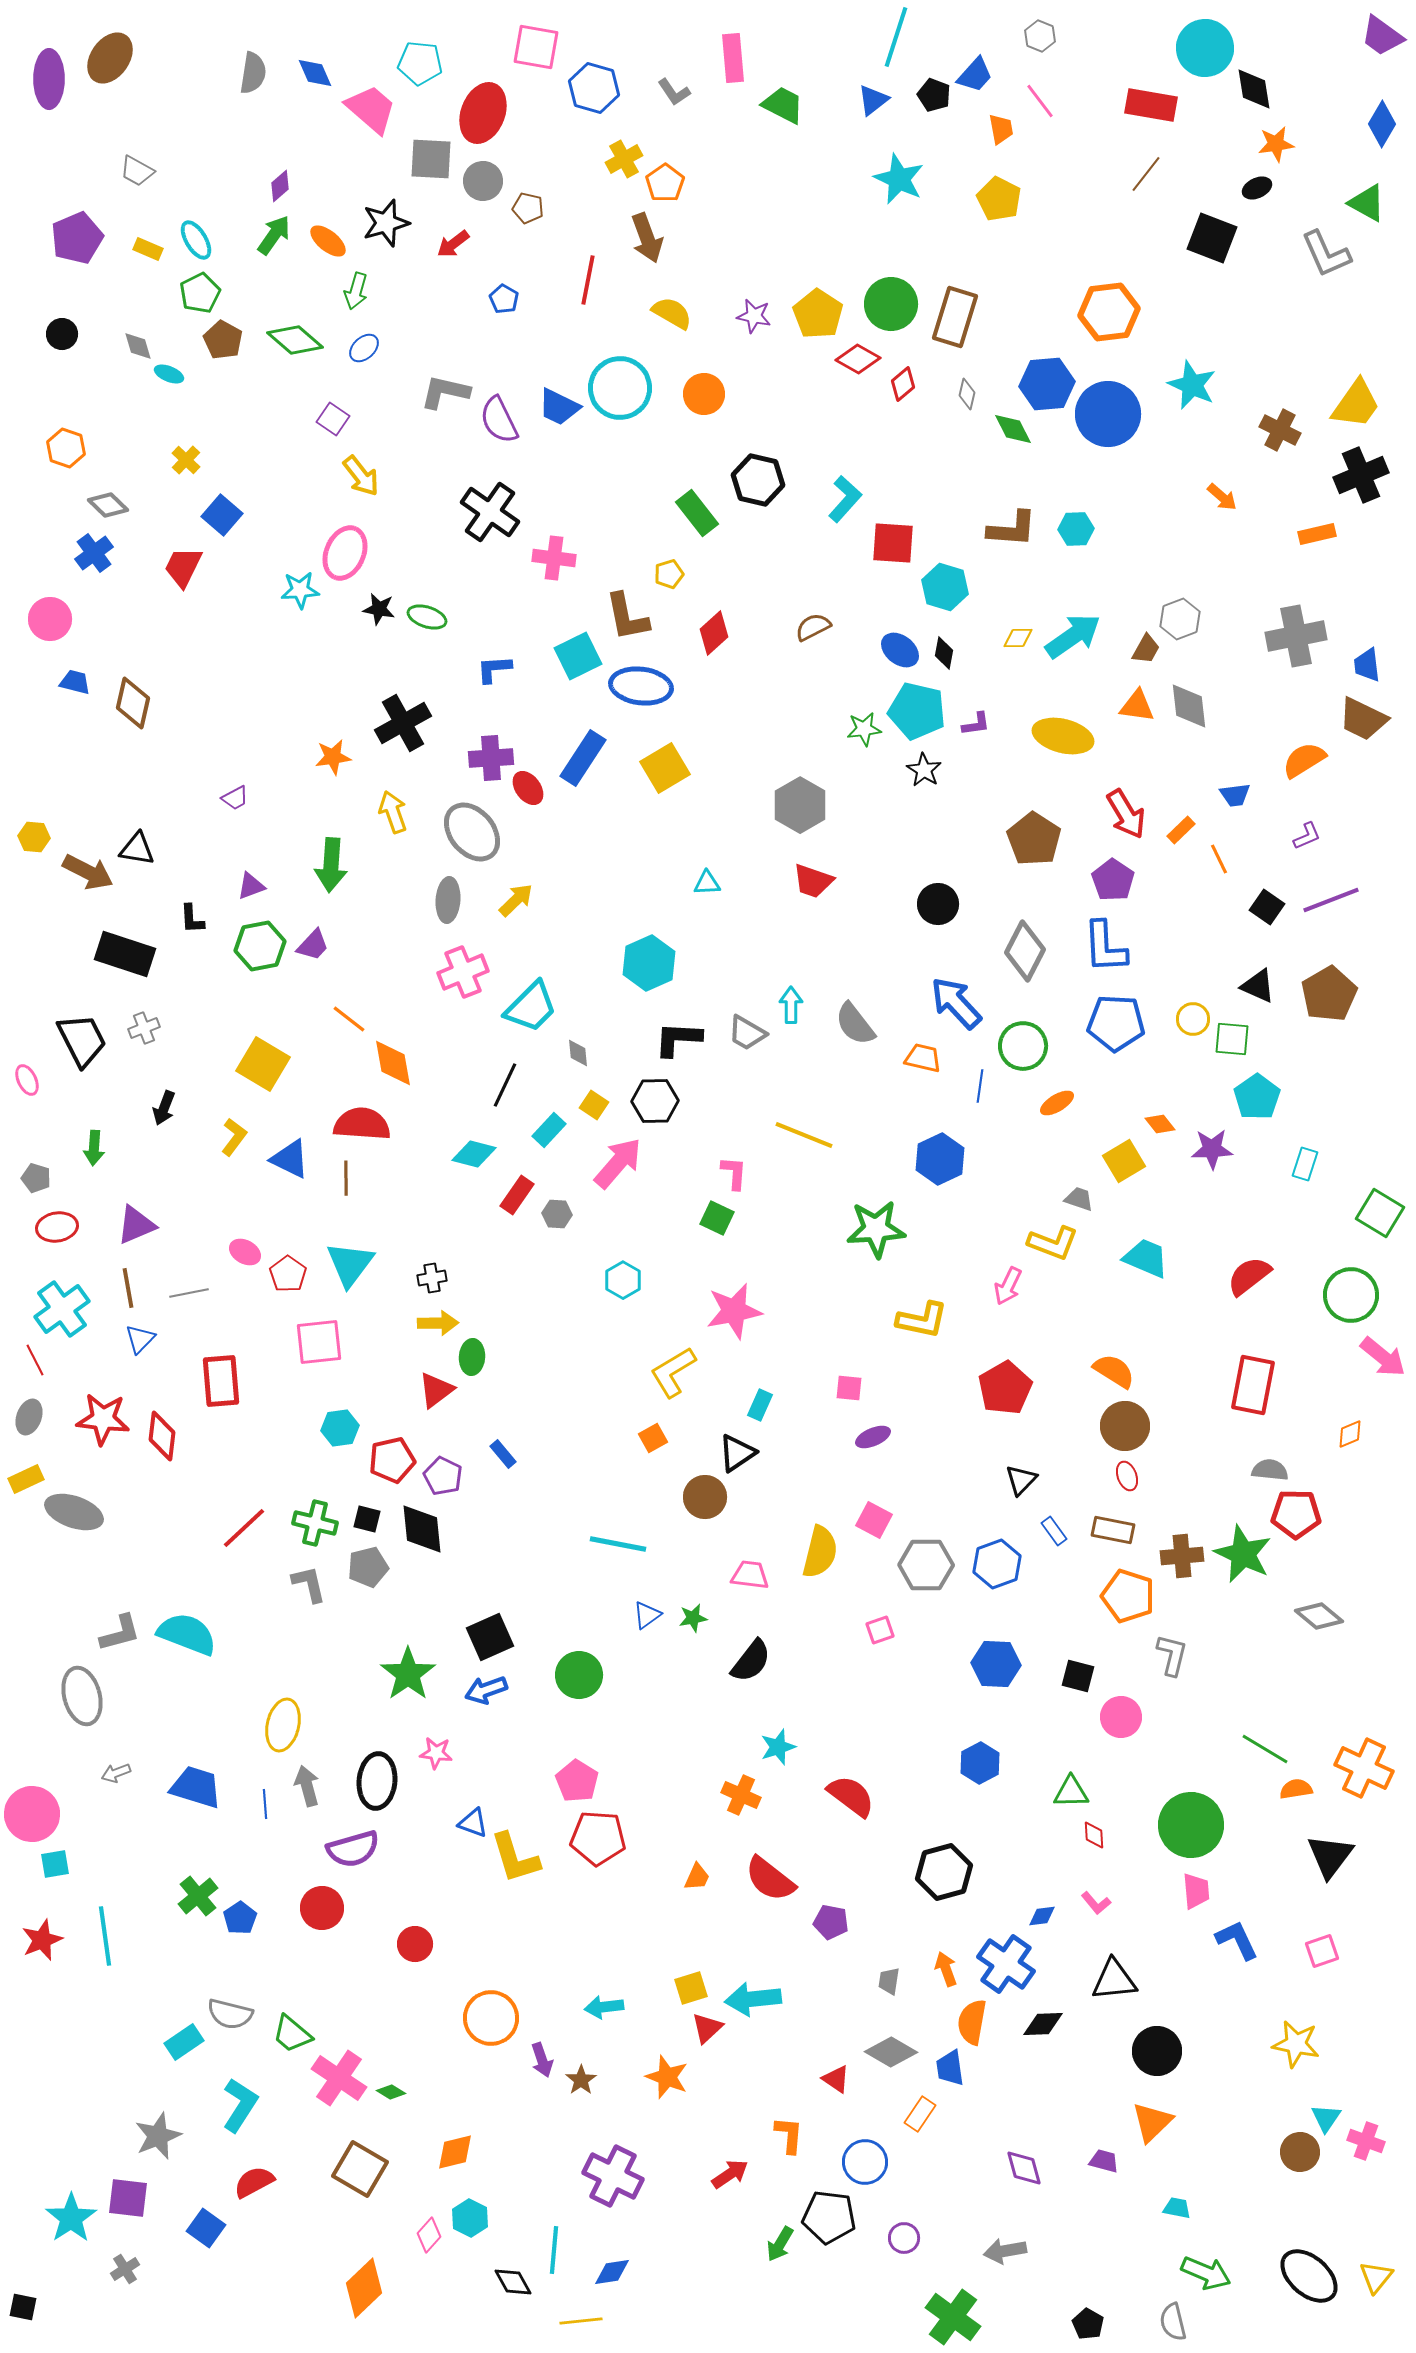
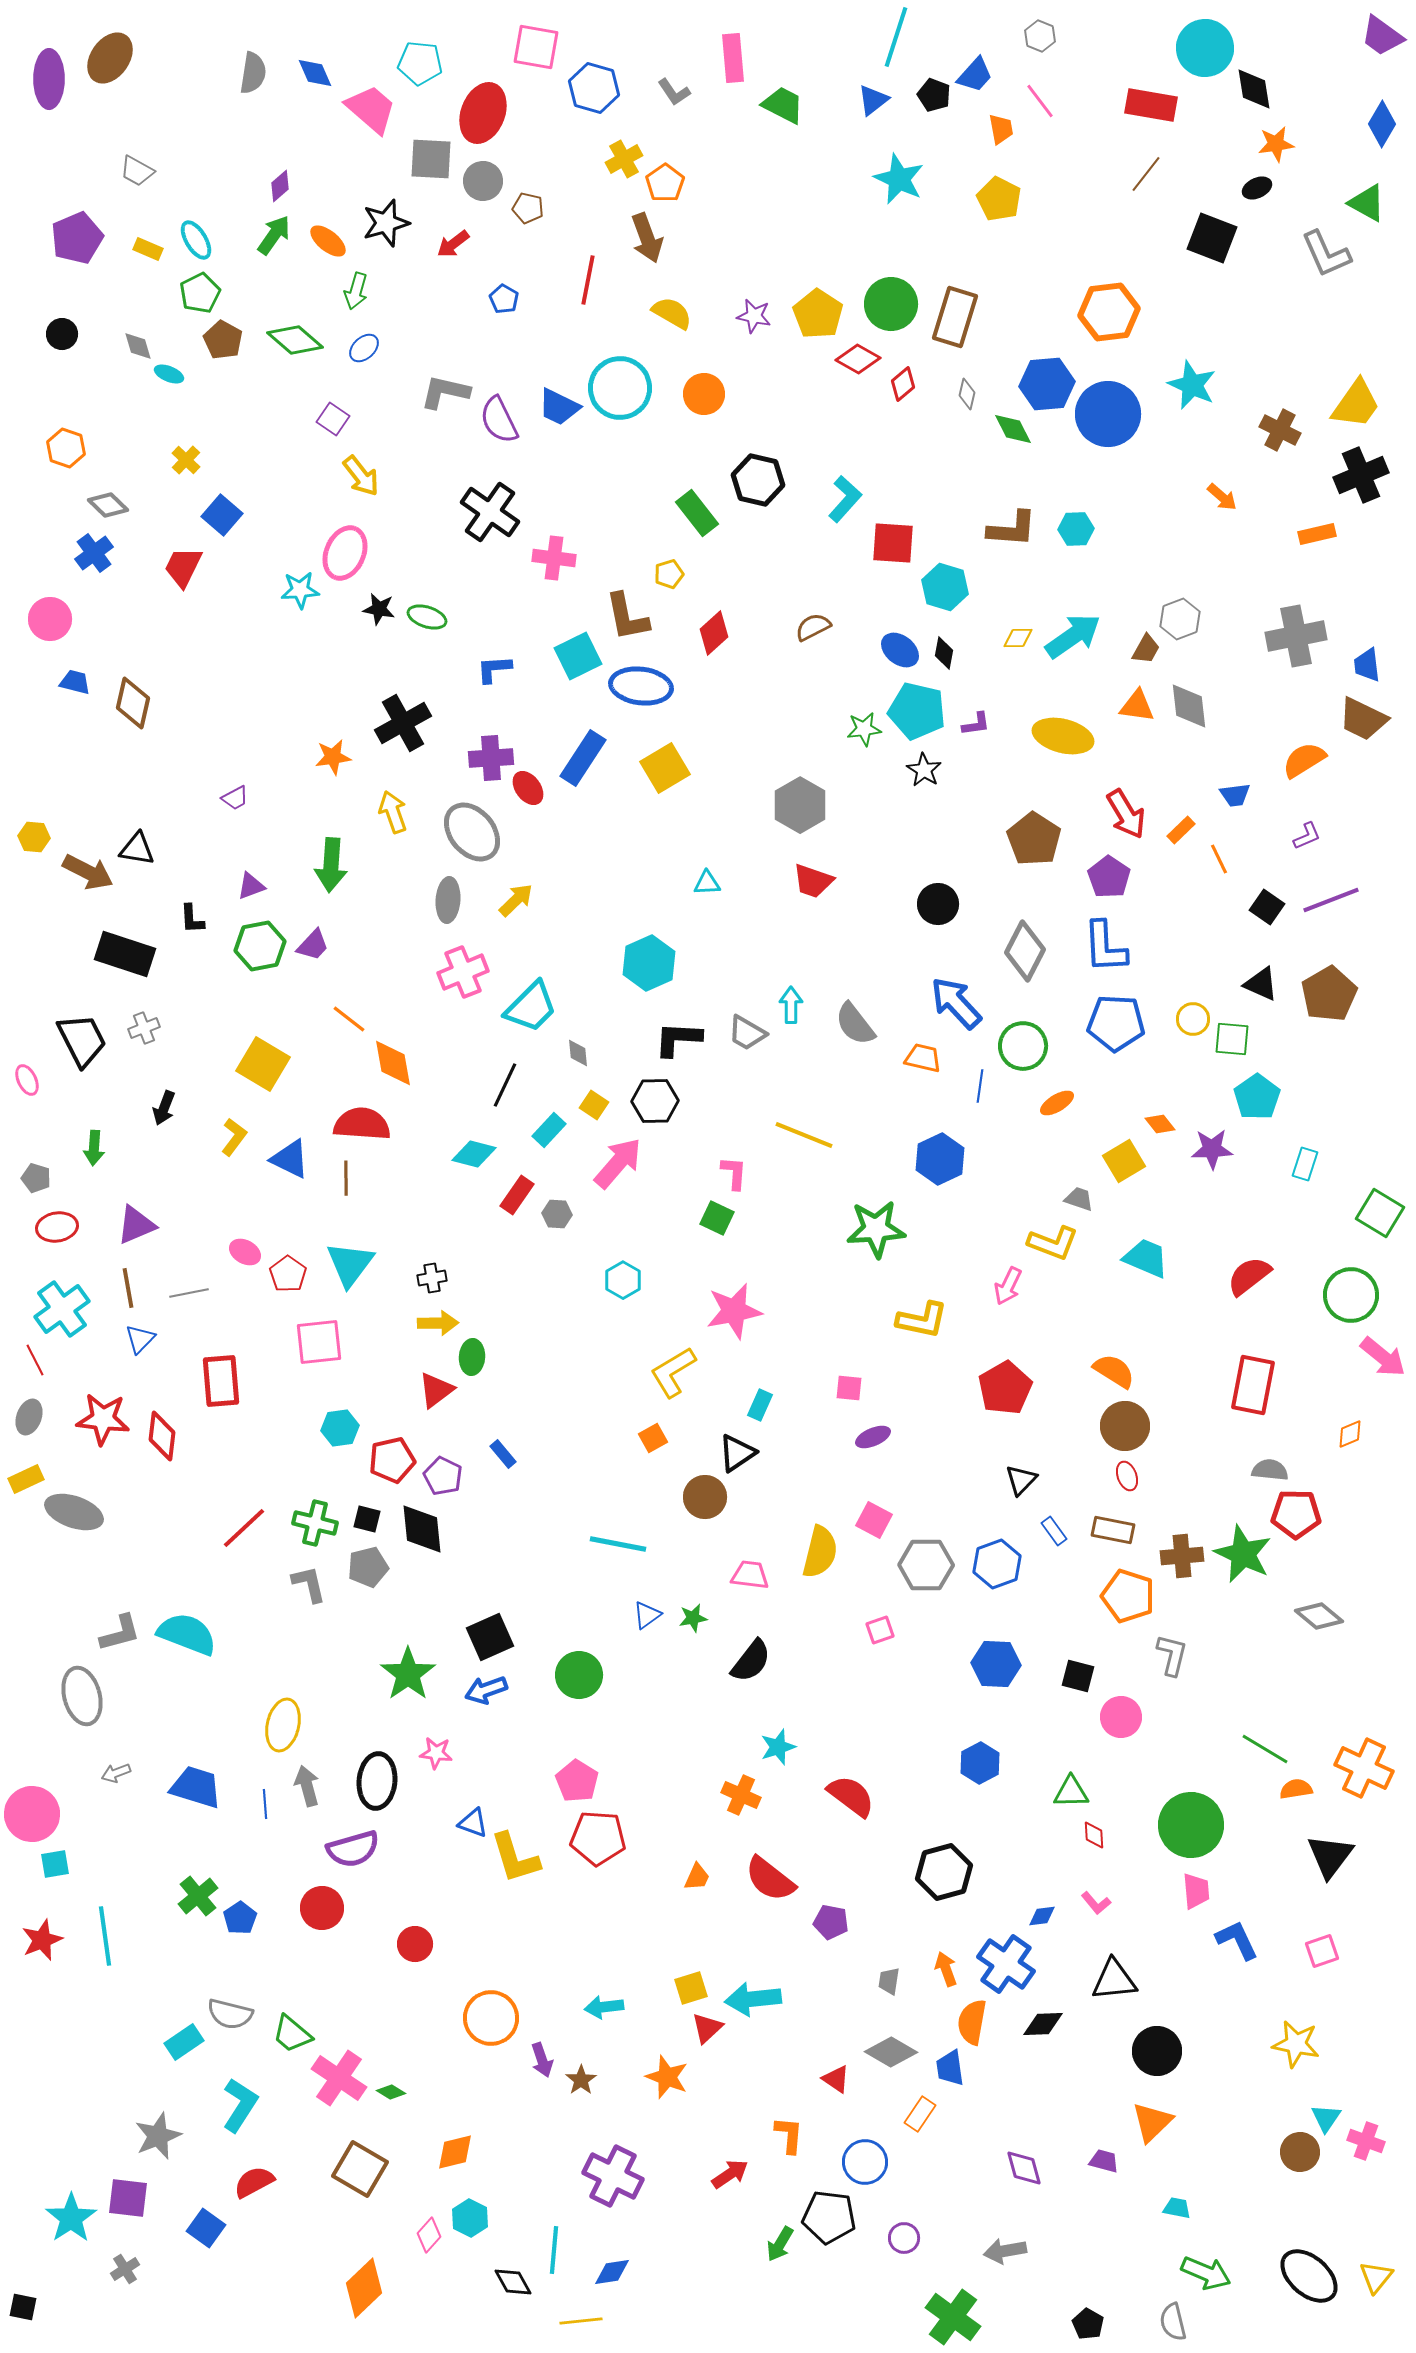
purple pentagon at (1113, 880): moved 4 px left, 3 px up
black triangle at (1258, 986): moved 3 px right, 2 px up
